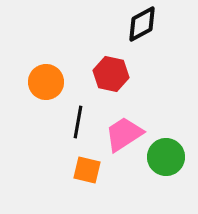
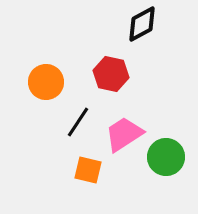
black line: rotated 24 degrees clockwise
orange square: moved 1 px right
